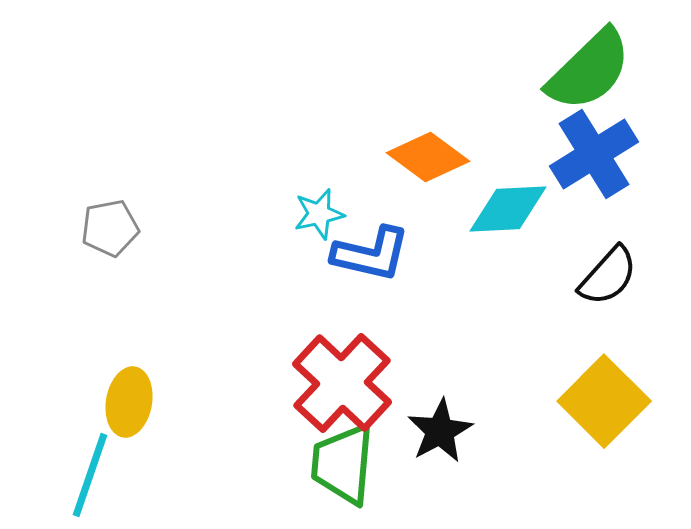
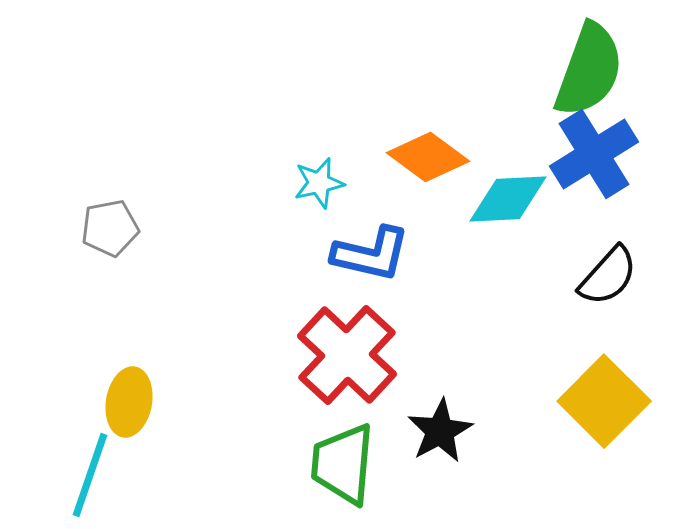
green semicircle: rotated 26 degrees counterclockwise
cyan diamond: moved 10 px up
cyan star: moved 31 px up
red cross: moved 5 px right, 28 px up
